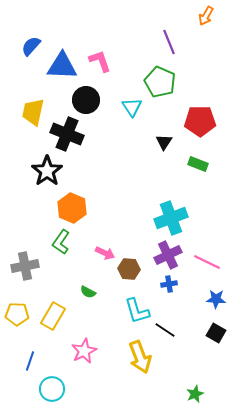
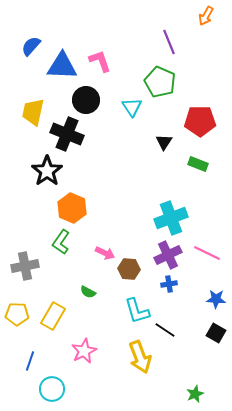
pink line: moved 9 px up
